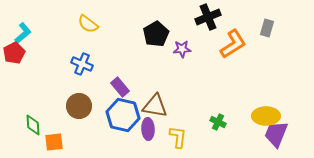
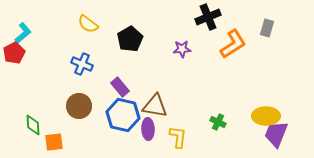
black pentagon: moved 26 px left, 5 px down
